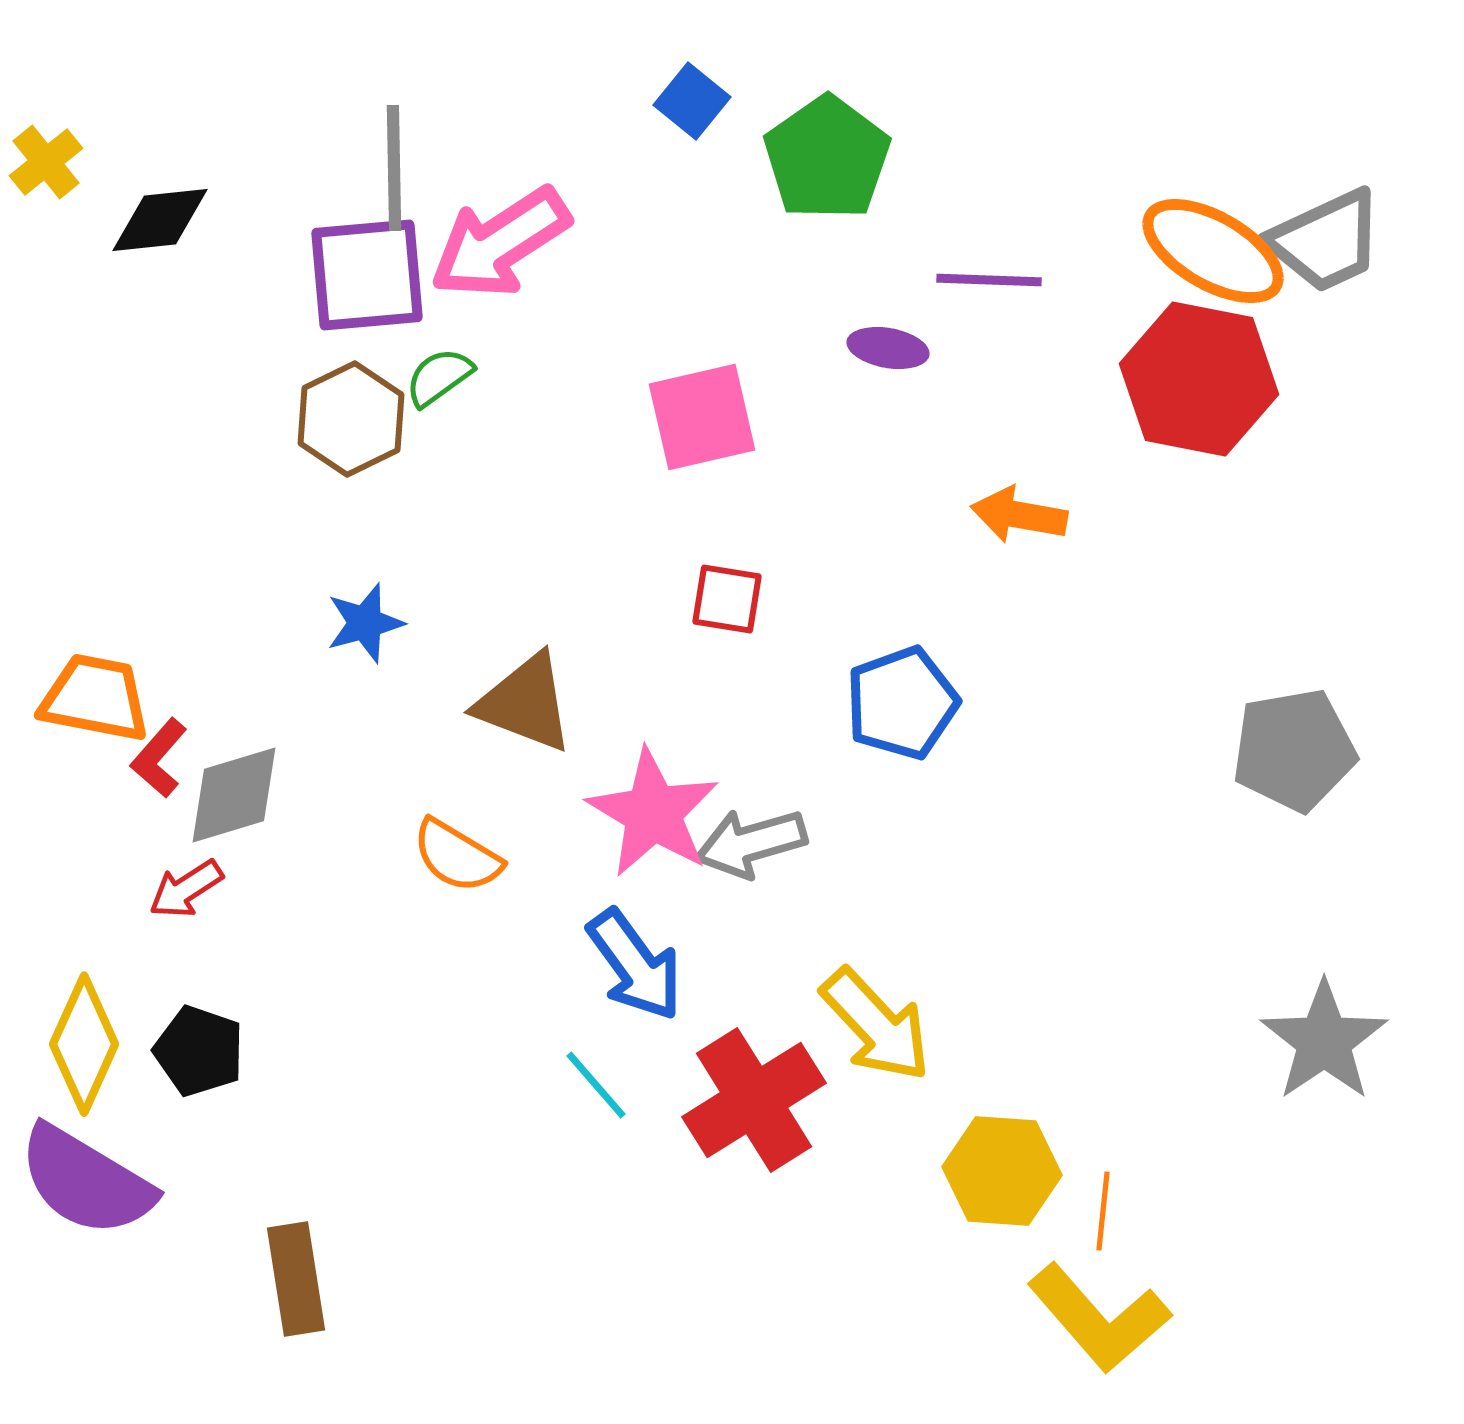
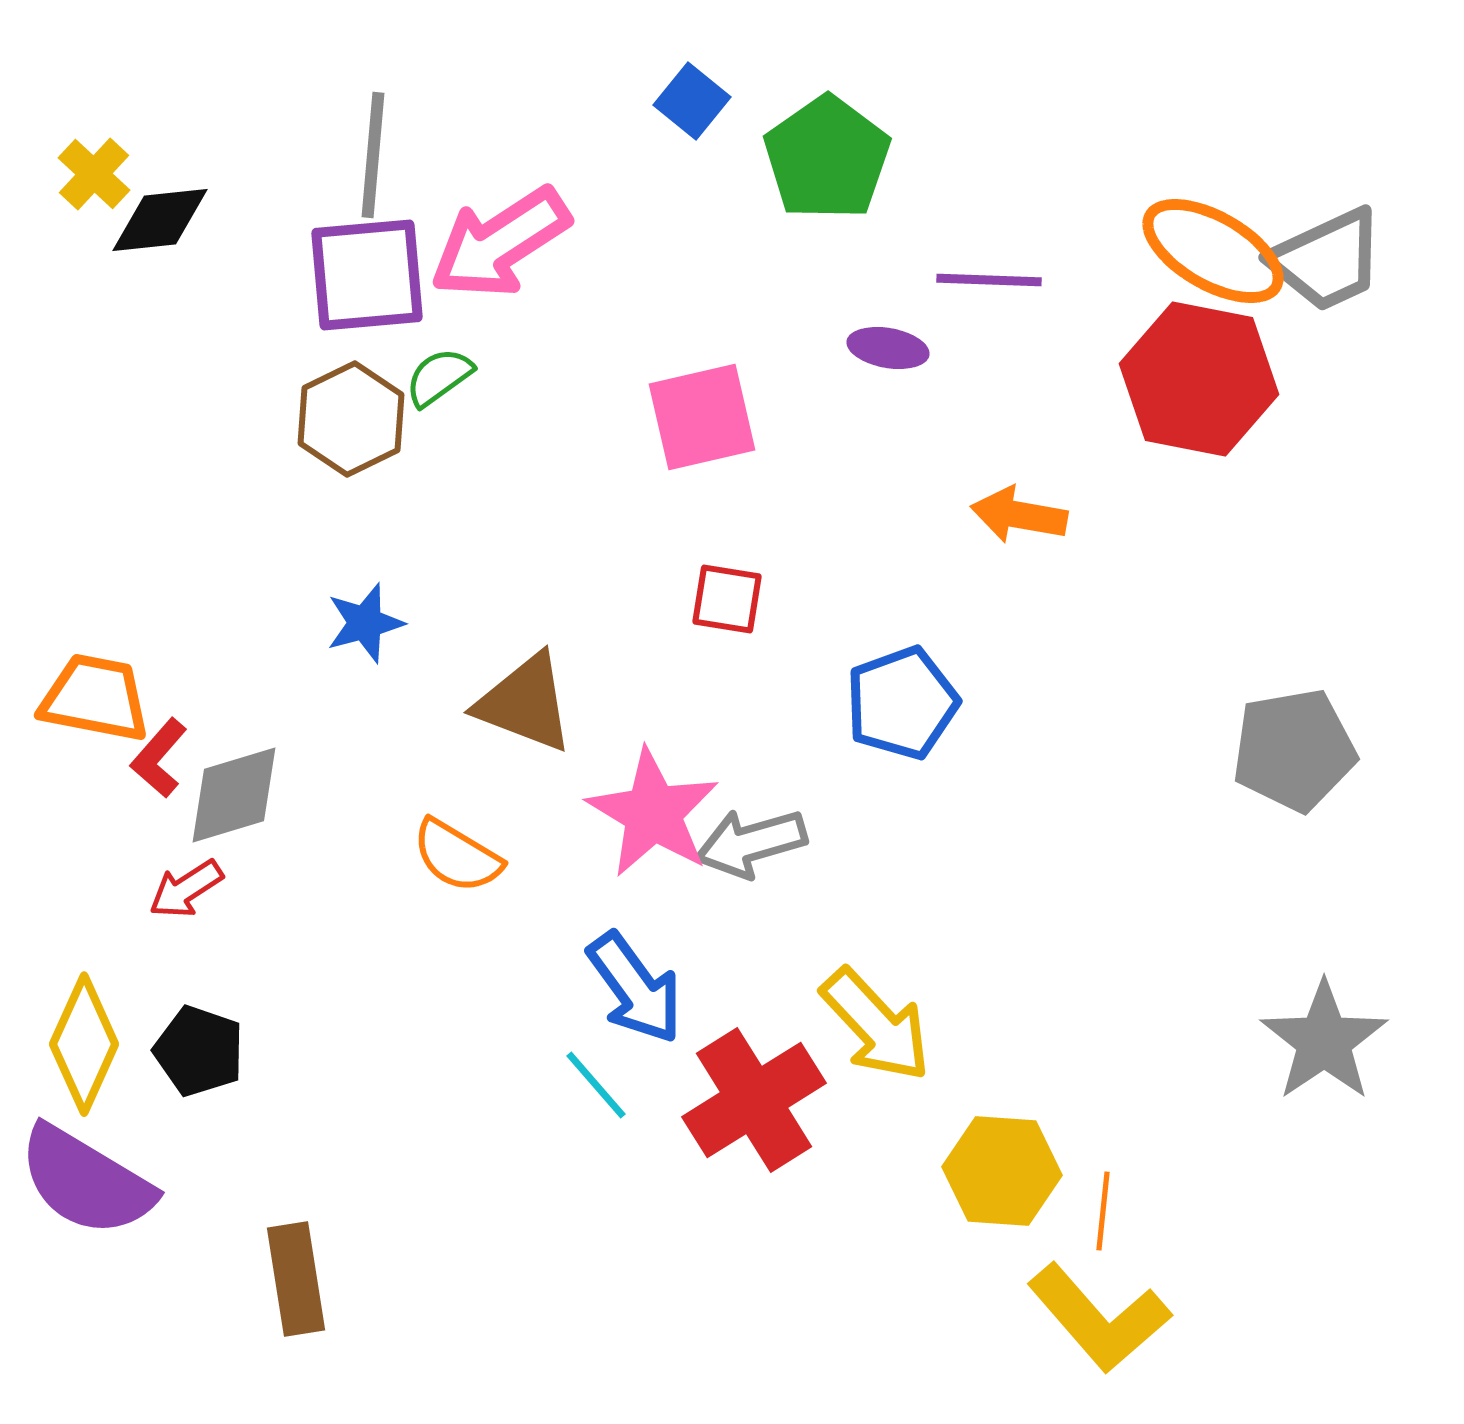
yellow cross: moved 48 px right, 12 px down; rotated 8 degrees counterclockwise
gray line: moved 21 px left, 13 px up; rotated 6 degrees clockwise
gray trapezoid: moved 1 px right, 19 px down
blue arrow: moved 23 px down
